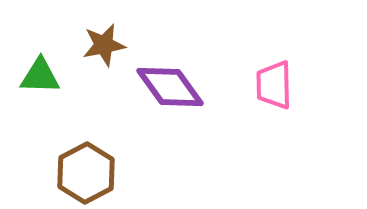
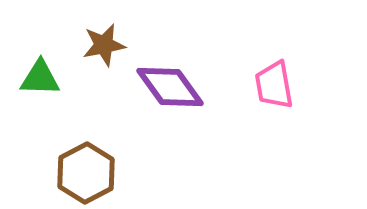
green triangle: moved 2 px down
pink trapezoid: rotated 9 degrees counterclockwise
